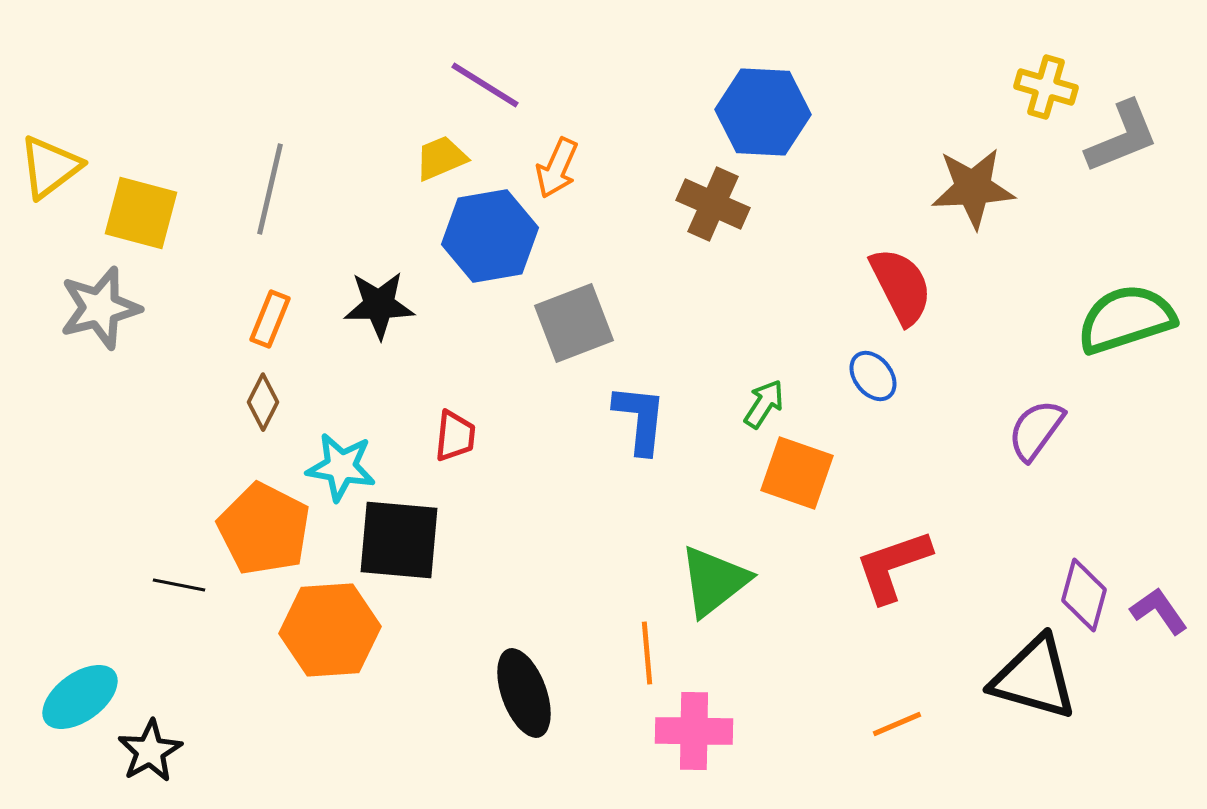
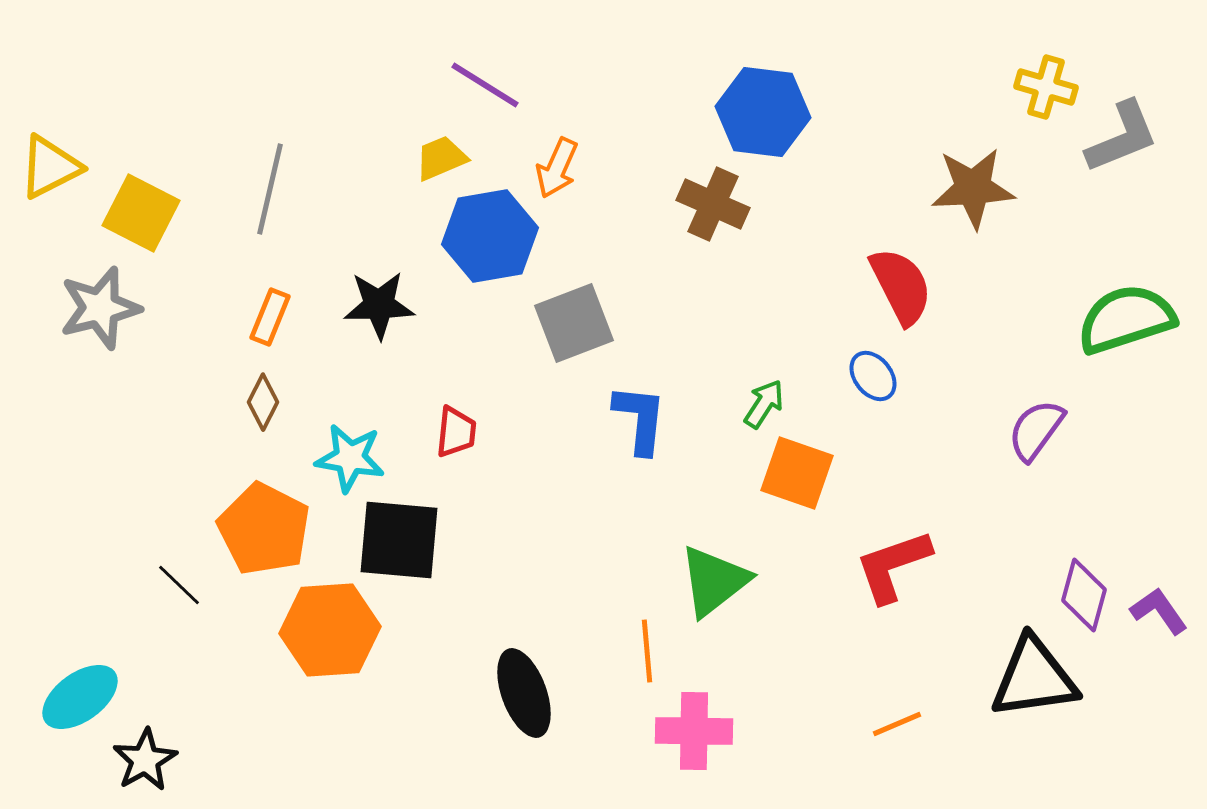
blue hexagon at (763, 112): rotated 4 degrees clockwise
yellow triangle at (50, 167): rotated 10 degrees clockwise
yellow square at (141, 213): rotated 12 degrees clockwise
orange rectangle at (270, 319): moved 2 px up
red trapezoid at (455, 436): moved 1 px right, 4 px up
cyan star at (341, 467): moved 9 px right, 9 px up
black line at (179, 585): rotated 33 degrees clockwise
orange line at (647, 653): moved 2 px up
black triangle at (1034, 678): rotated 24 degrees counterclockwise
black star at (150, 751): moved 5 px left, 9 px down
